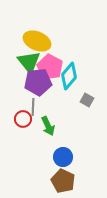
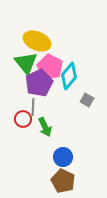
green triangle: moved 3 px left, 1 px down
purple pentagon: moved 1 px right, 1 px down; rotated 20 degrees counterclockwise
green arrow: moved 3 px left, 1 px down
